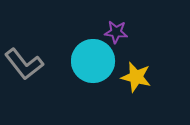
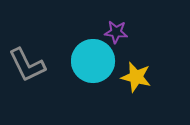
gray L-shape: moved 3 px right, 1 px down; rotated 12 degrees clockwise
